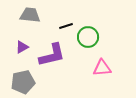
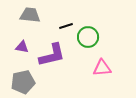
purple triangle: rotated 40 degrees clockwise
